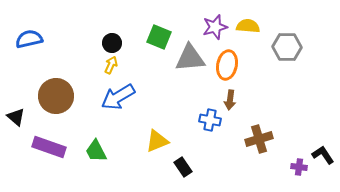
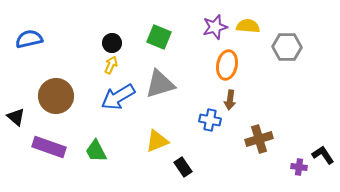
gray triangle: moved 30 px left, 26 px down; rotated 12 degrees counterclockwise
